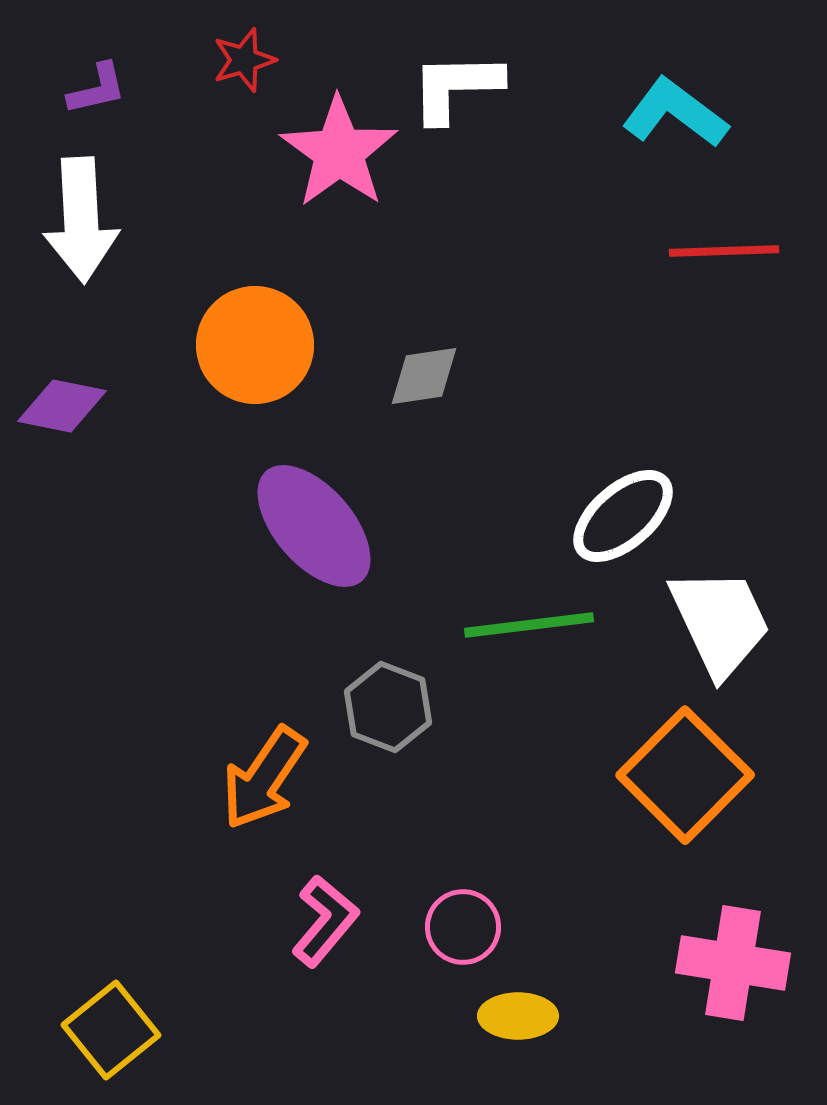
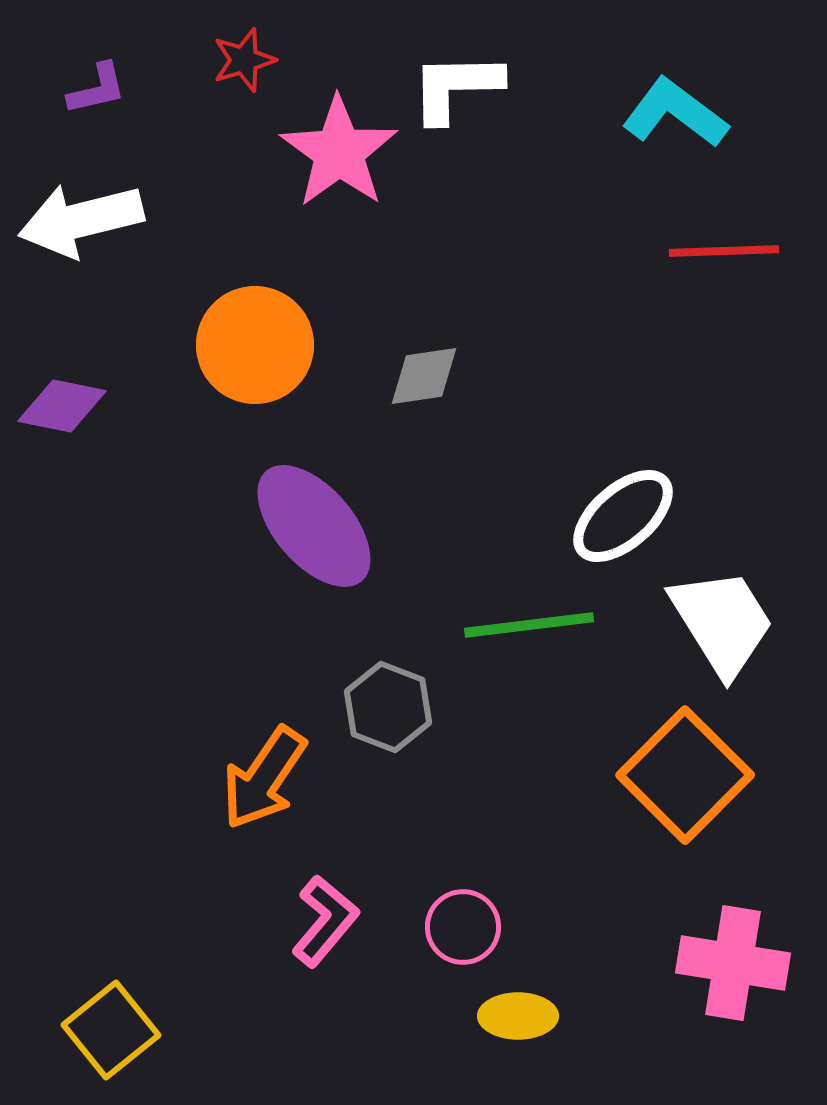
white arrow: rotated 79 degrees clockwise
white trapezoid: moved 2 px right; rotated 7 degrees counterclockwise
